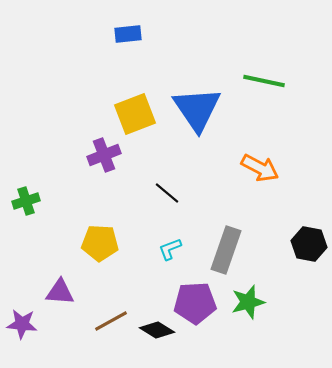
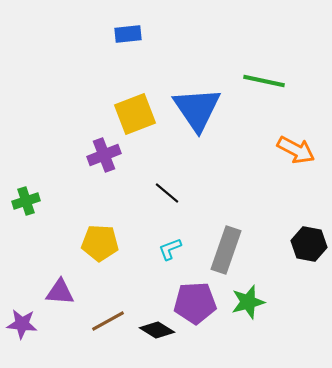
orange arrow: moved 36 px right, 18 px up
brown line: moved 3 px left
